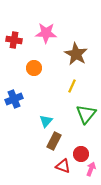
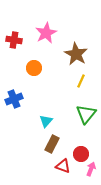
pink star: rotated 30 degrees counterclockwise
yellow line: moved 9 px right, 5 px up
brown rectangle: moved 2 px left, 3 px down
